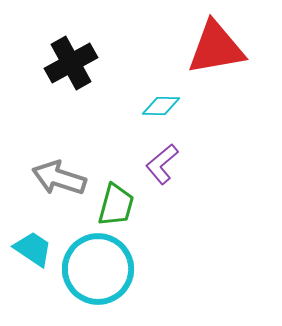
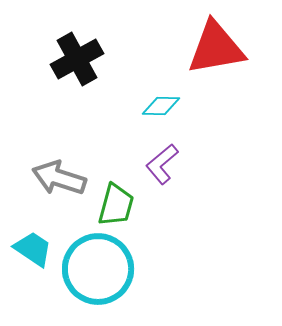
black cross: moved 6 px right, 4 px up
